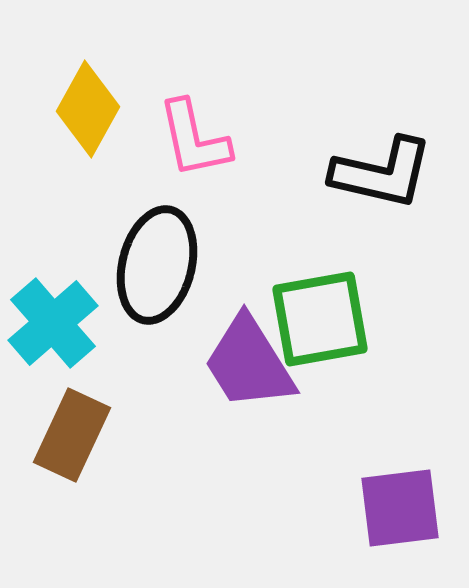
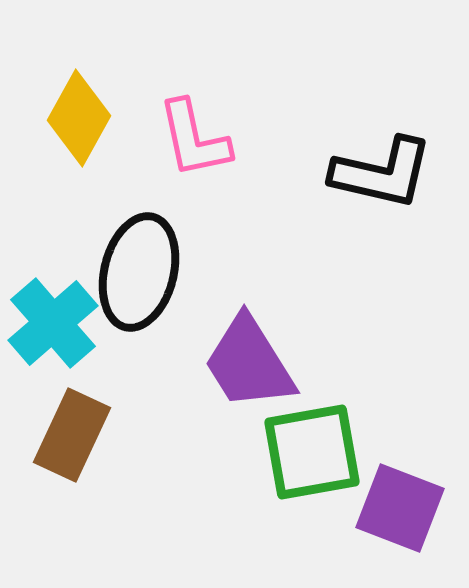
yellow diamond: moved 9 px left, 9 px down
black ellipse: moved 18 px left, 7 px down
green square: moved 8 px left, 133 px down
purple square: rotated 28 degrees clockwise
